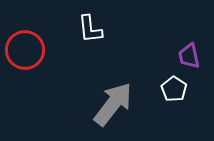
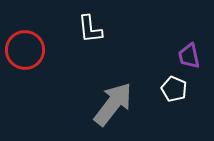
white pentagon: rotated 10 degrees counterclockwise
